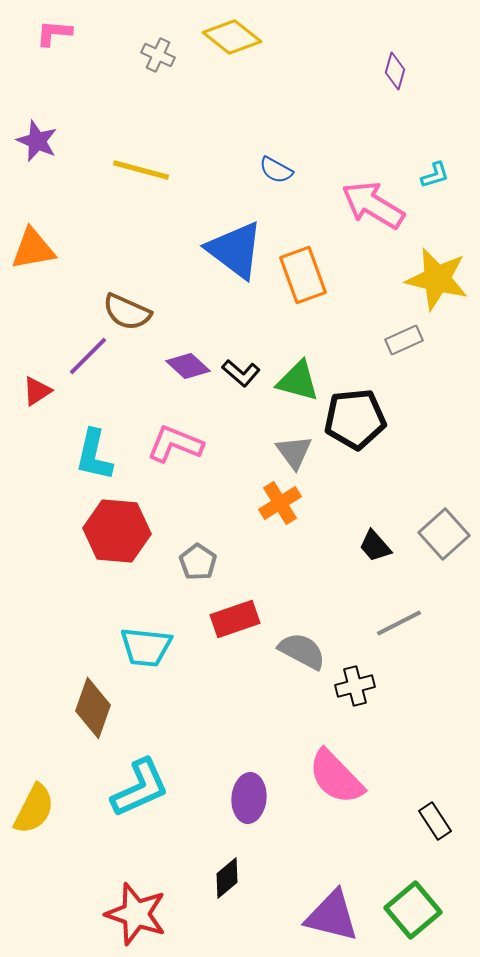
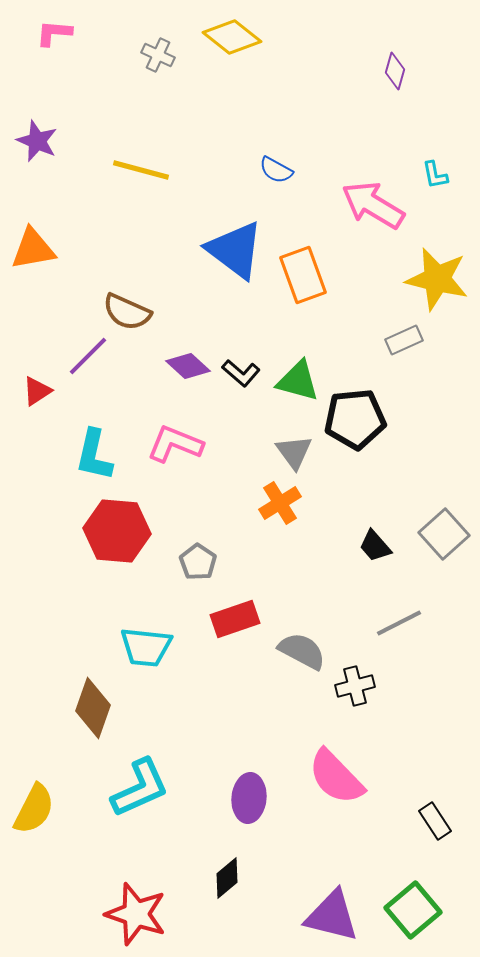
cyan L-shape at (435, 175): rotated 96 degrees clockwise
